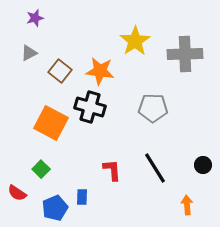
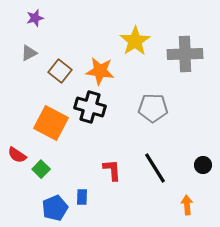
red semicircle: moved 38 px up
